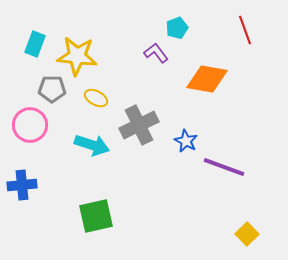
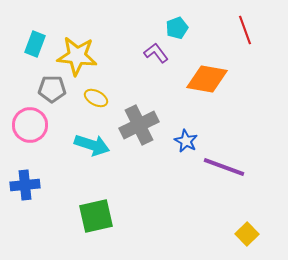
blue cross: moved 3 px right
